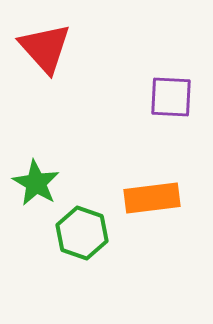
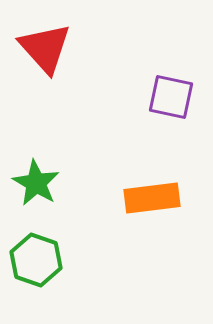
purple square: rotated 9 degrees clockwise
green hexagon: moved 46 px left, 27 px down
